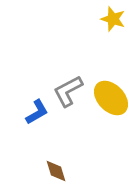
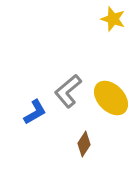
gray L-shape: rotated 12 degrees counterclockwise
blue L-shape: moved 2 px left
brown diamond: moved 28 px right, 27 px up; rotated 50 degrees clockwise
